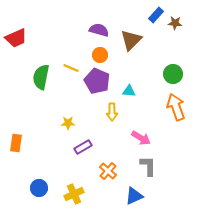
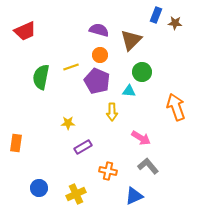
blue rectangle: rotated 21 degrees counterclockwise
red trapezoid: moved 9 px right, 7 px up
yellow line: moved 1 px up; rotated 42 degrees counterclockwise
green circle: moved 31 px left, 2 px up
gray L-shape: rotated 40 degrees counterclockwise
orange cross: rotated 30 degrees counterclockwise
yellow cross: moved 2 px right
